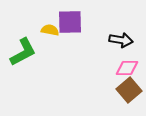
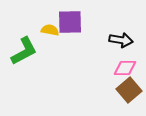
green L-shape: moved 1 px right, 1 px up
pink diamond: moved 2 px left
